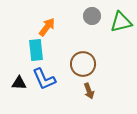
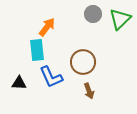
gray circle: moved 1 px right, 2 px up
green triangle: moved 1 px left, 3 px up; rotated 30 degrees counterclockwise
cyan rectangle: moved 1 px right
brown circle: moved 2 px up
blue L-shape: moved 7 px right, 2 px up
